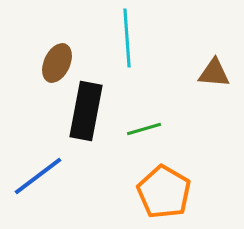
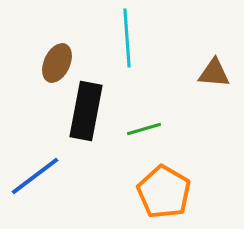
blue line: moved 3 px left
